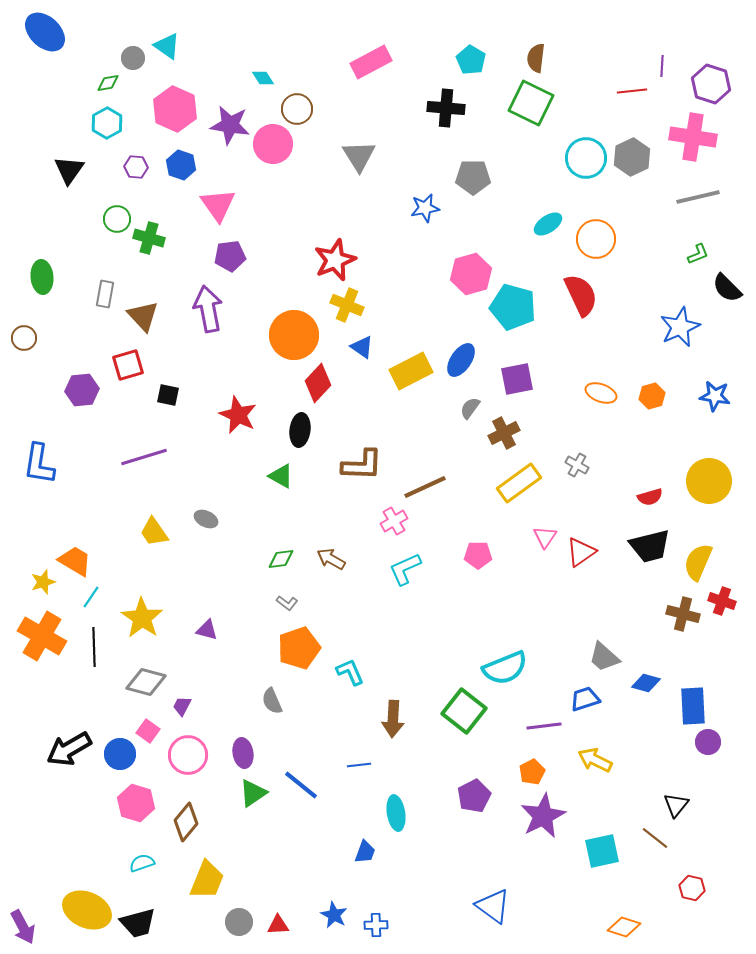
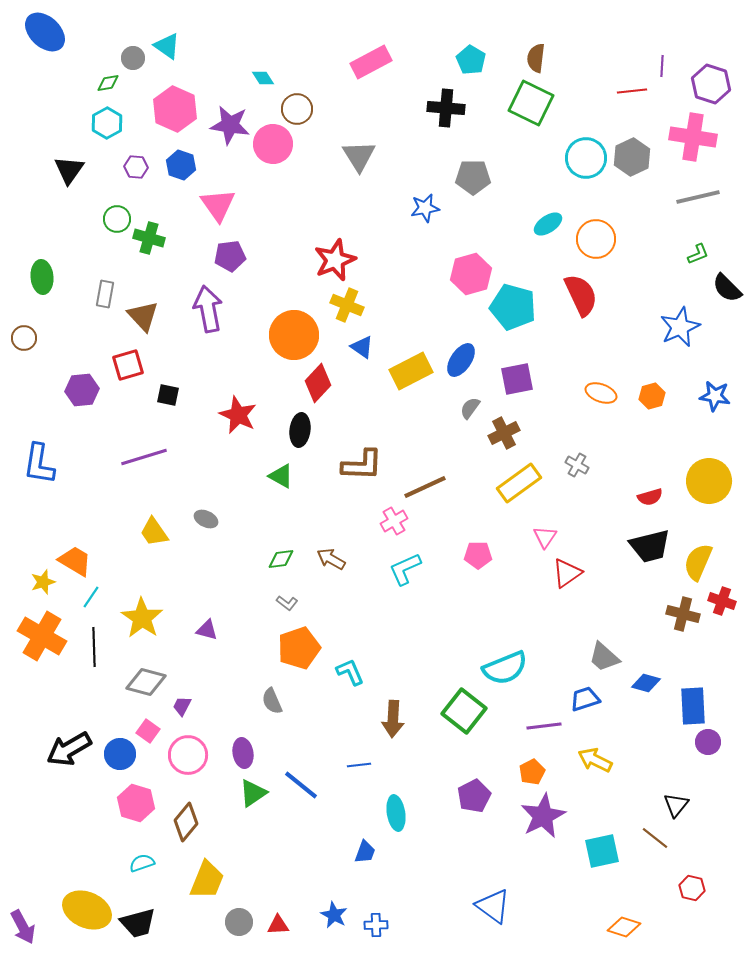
red triangle at (581, 552): moved 14 px left, 21 px down
